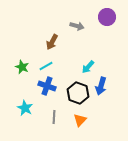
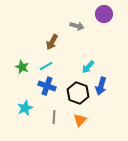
purple circle: moved 3 px left, 3 px up
cyan star: rotated 21 degrees clockwise
